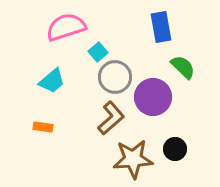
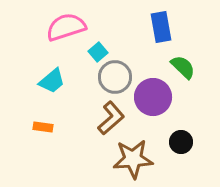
black circle: moved 6 px right, 7 px up
